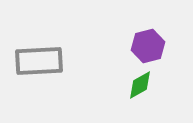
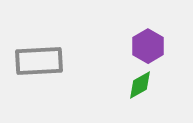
purple hexagon: rotated 16 degrees counterclockwise
